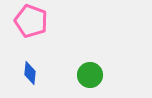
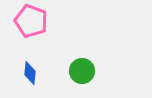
green circle: moved 8 px left, 4 px up
